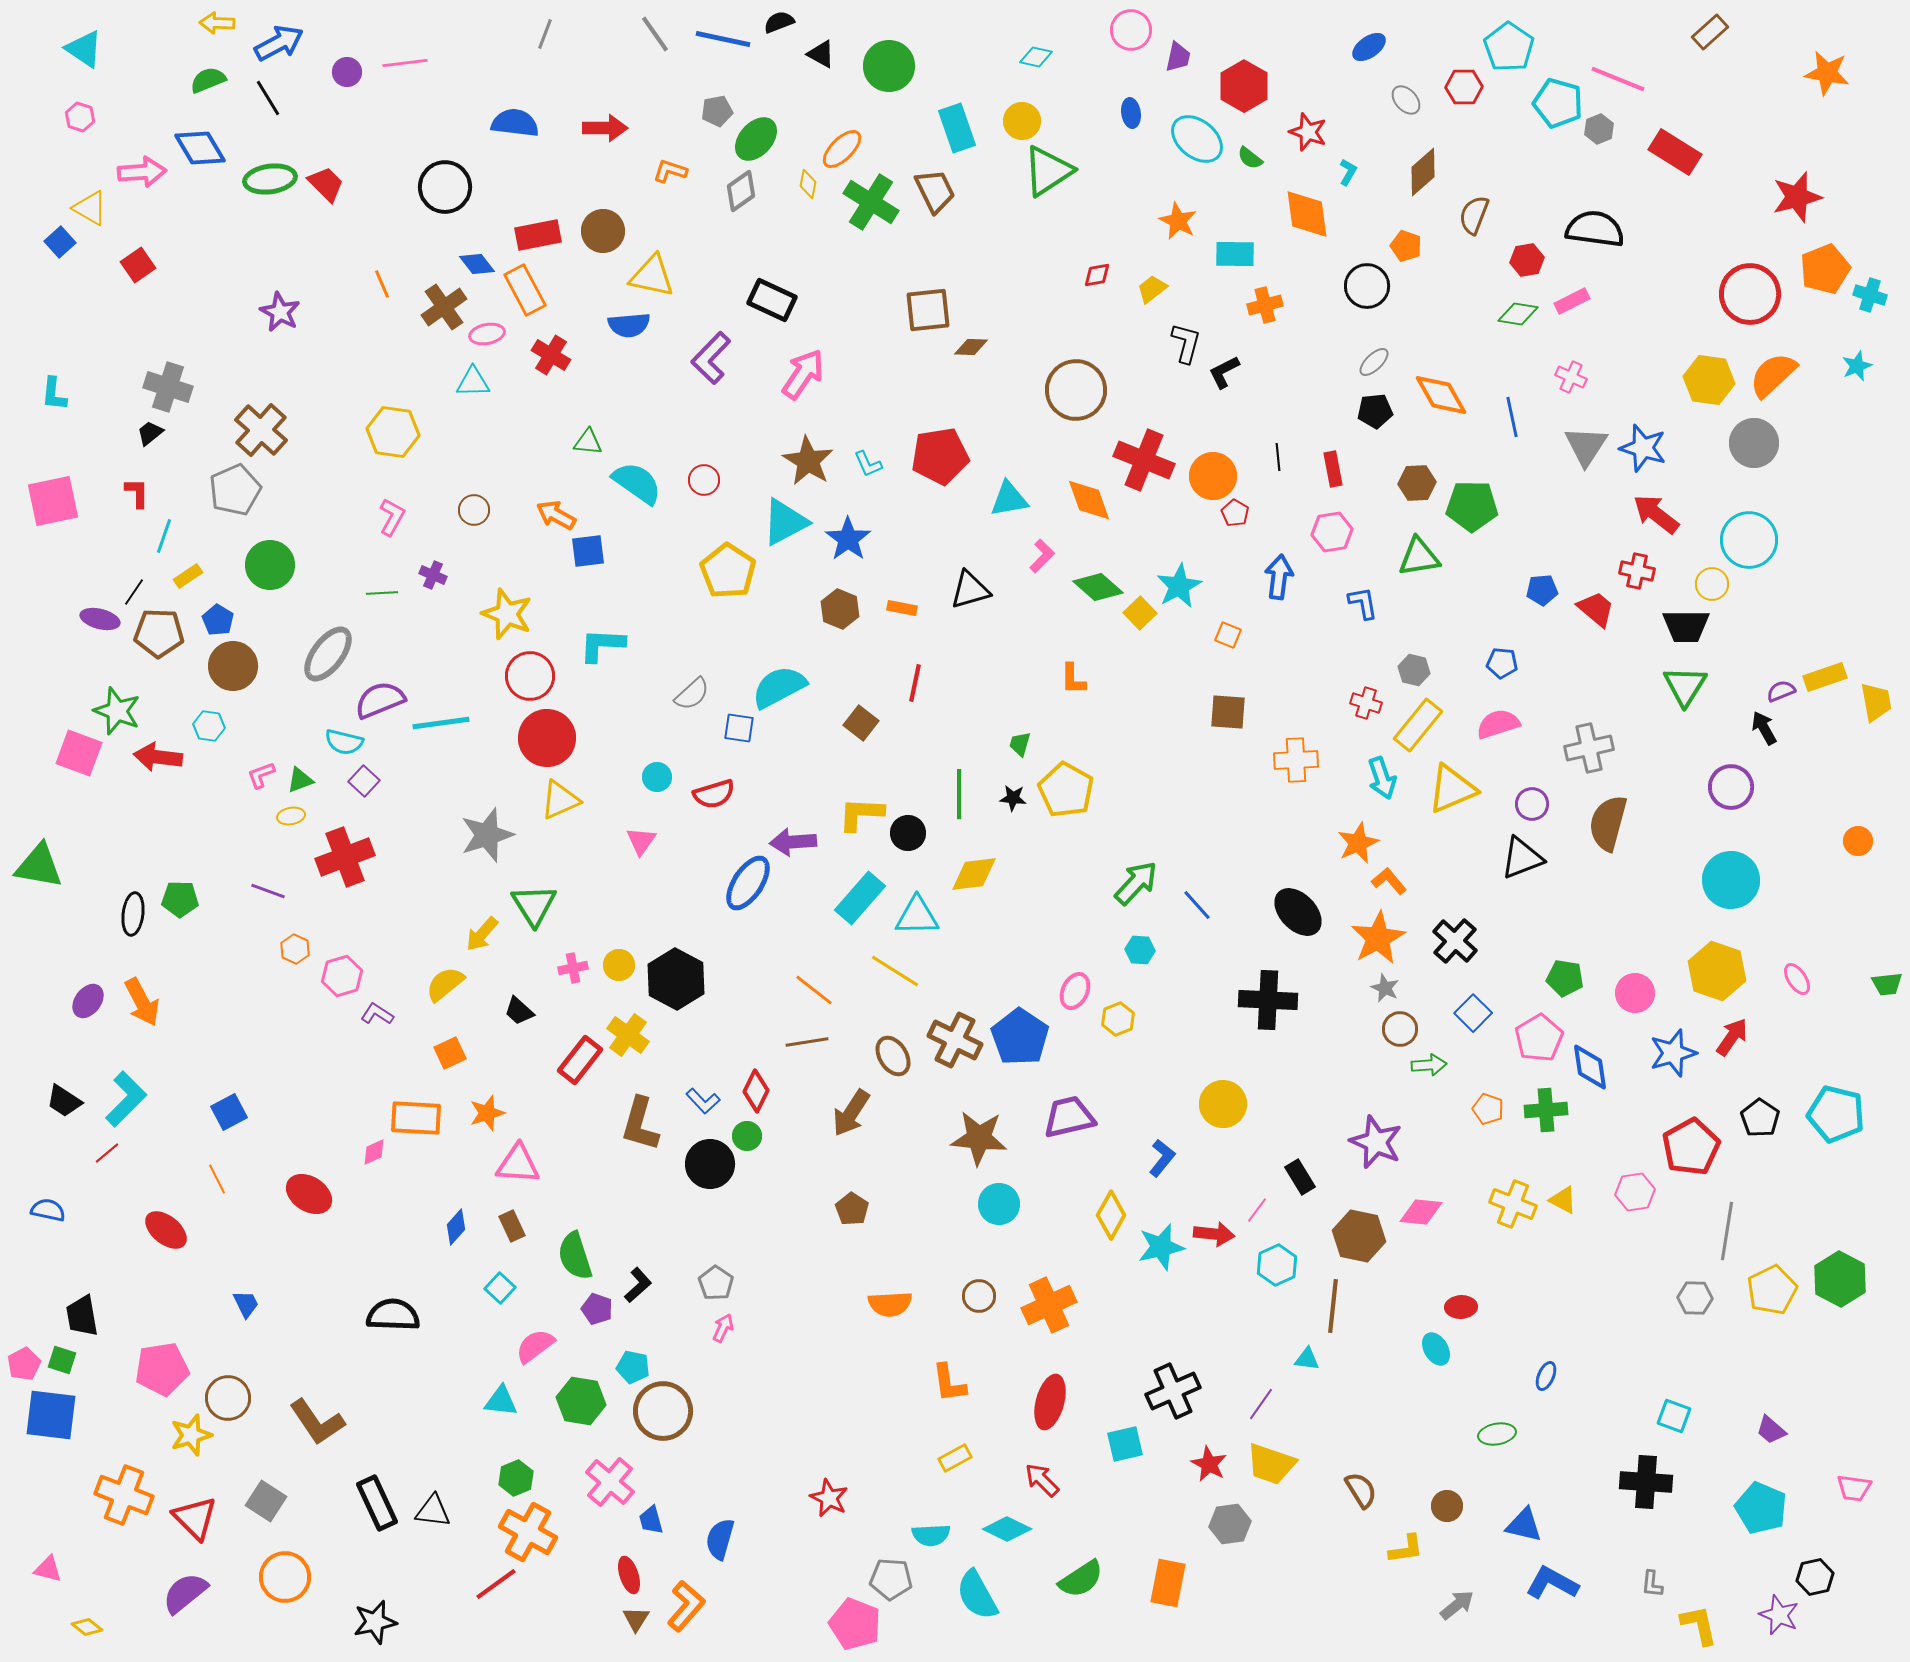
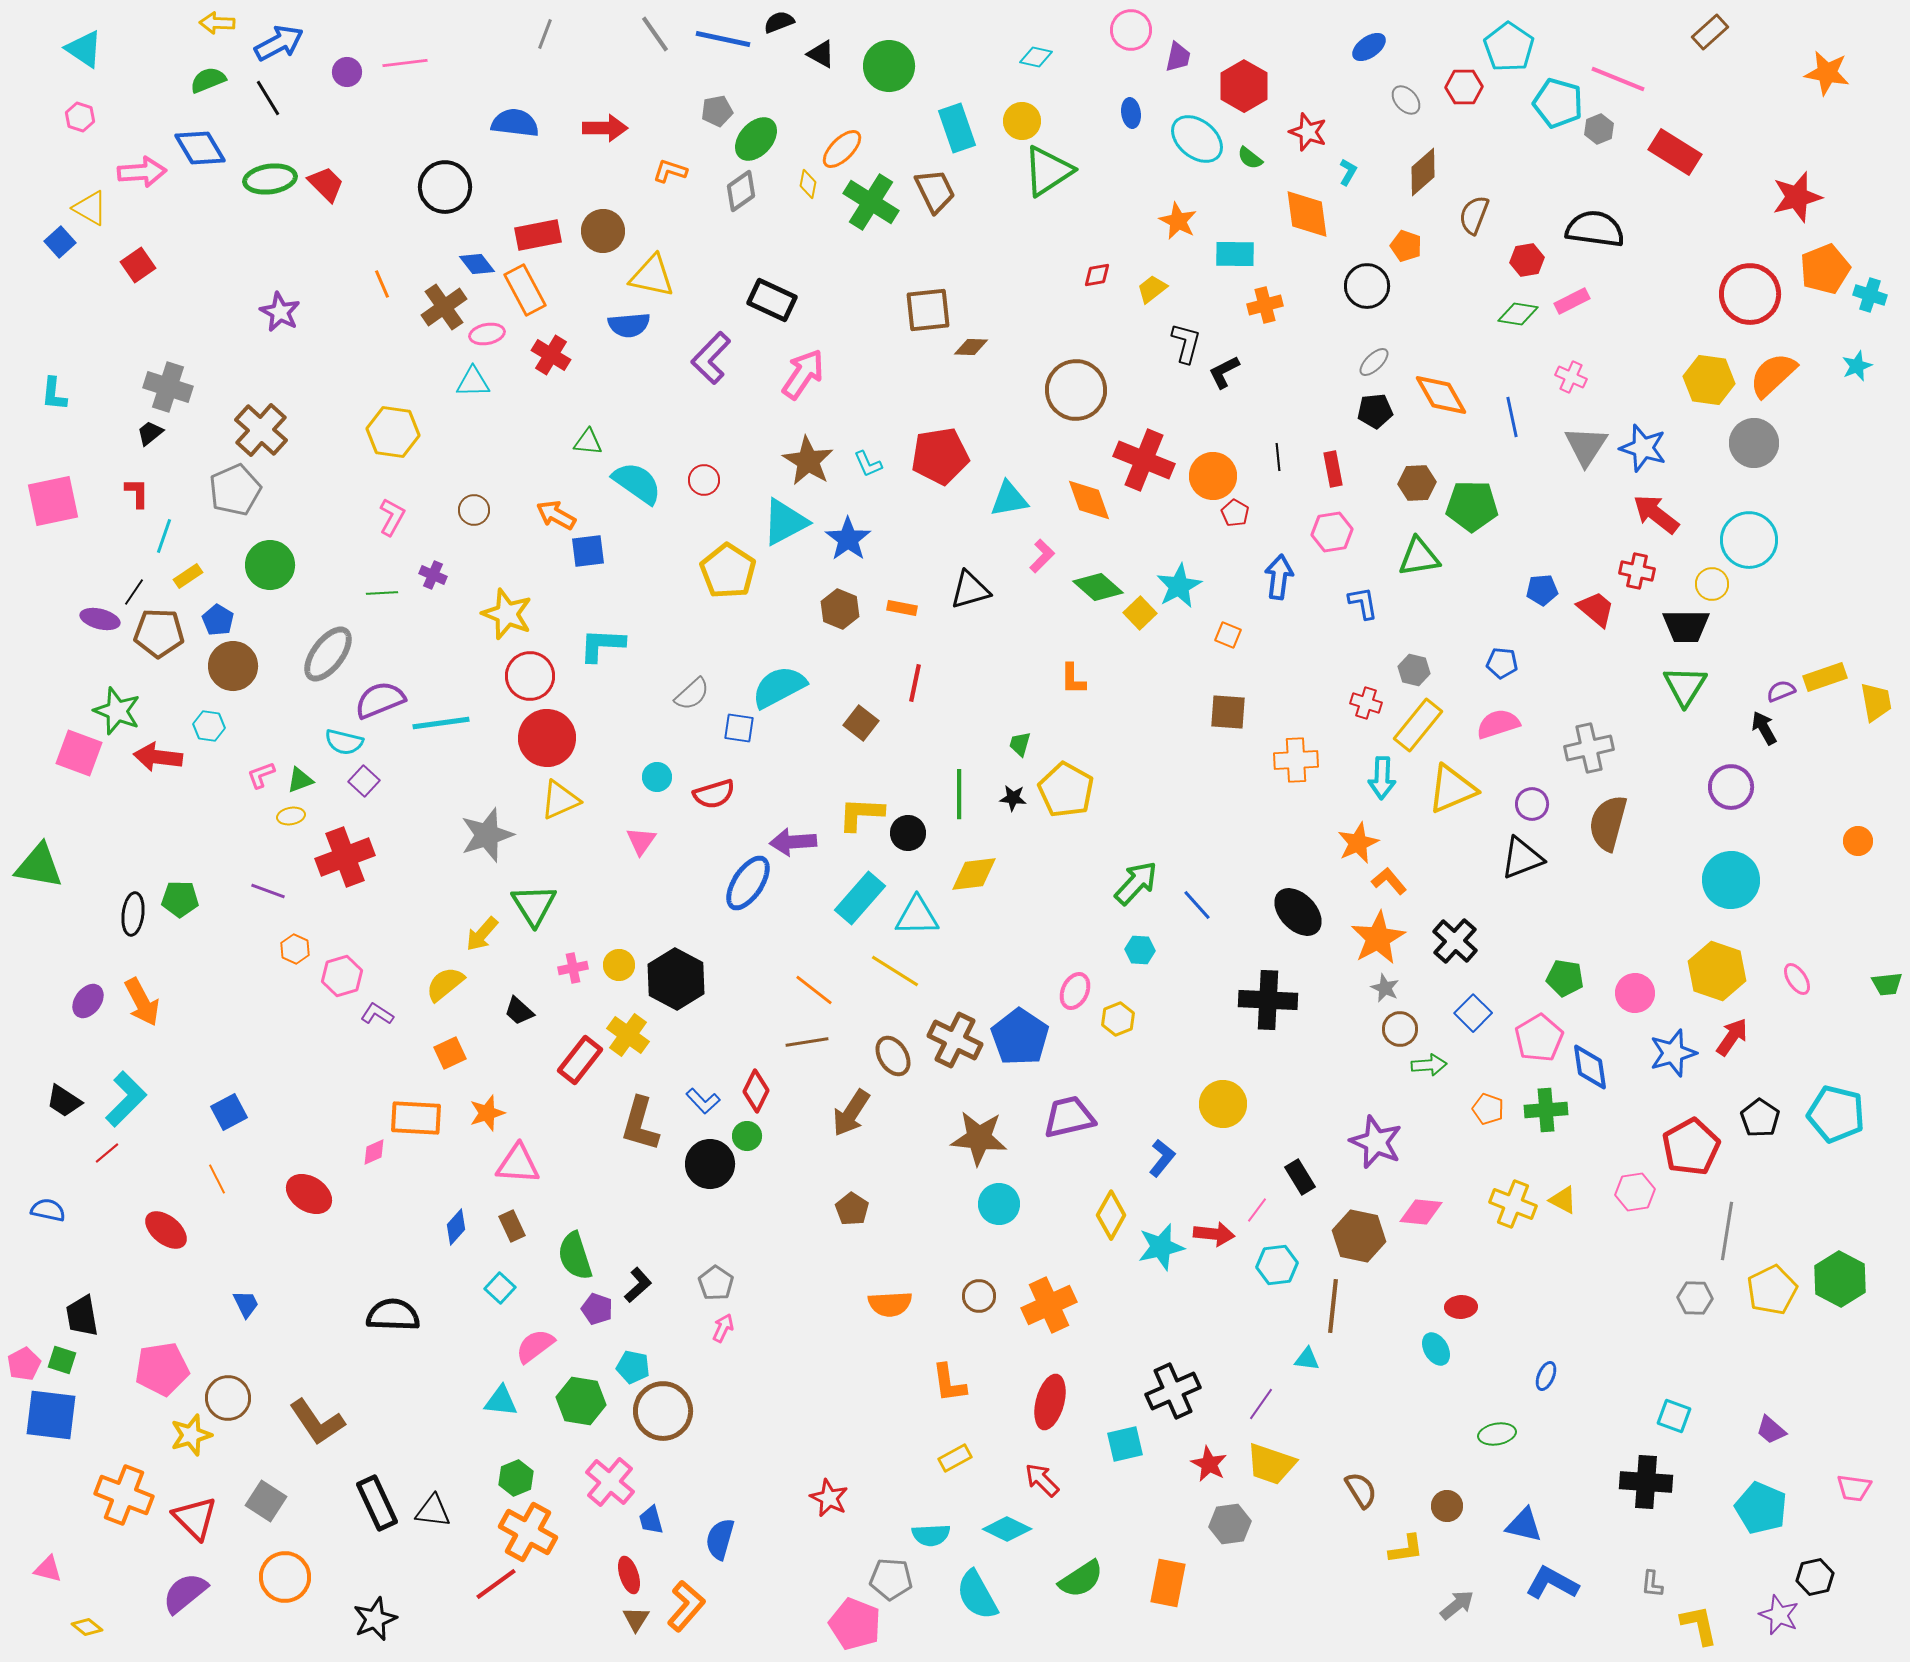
cyan arrow at (1382, 778): rotated 21 degrees clockwise
cyan hexagon at (1277, 1265): rotated 18 degrees clockwise
black star at (375, 1622): moved 3 px up; rotated 9 degrees counterclockwise
